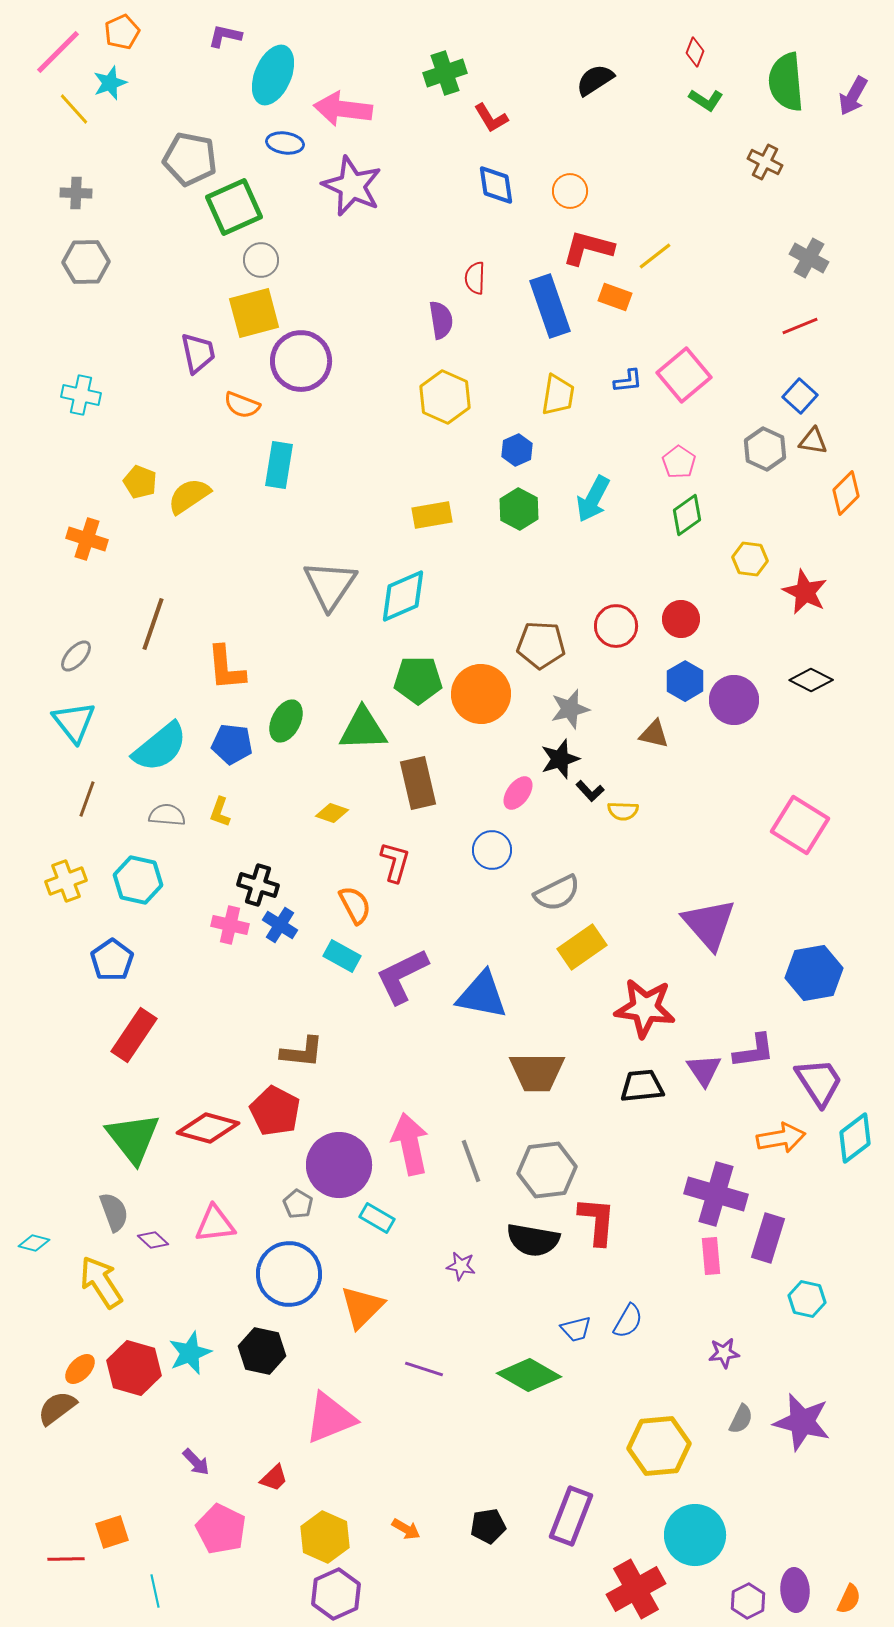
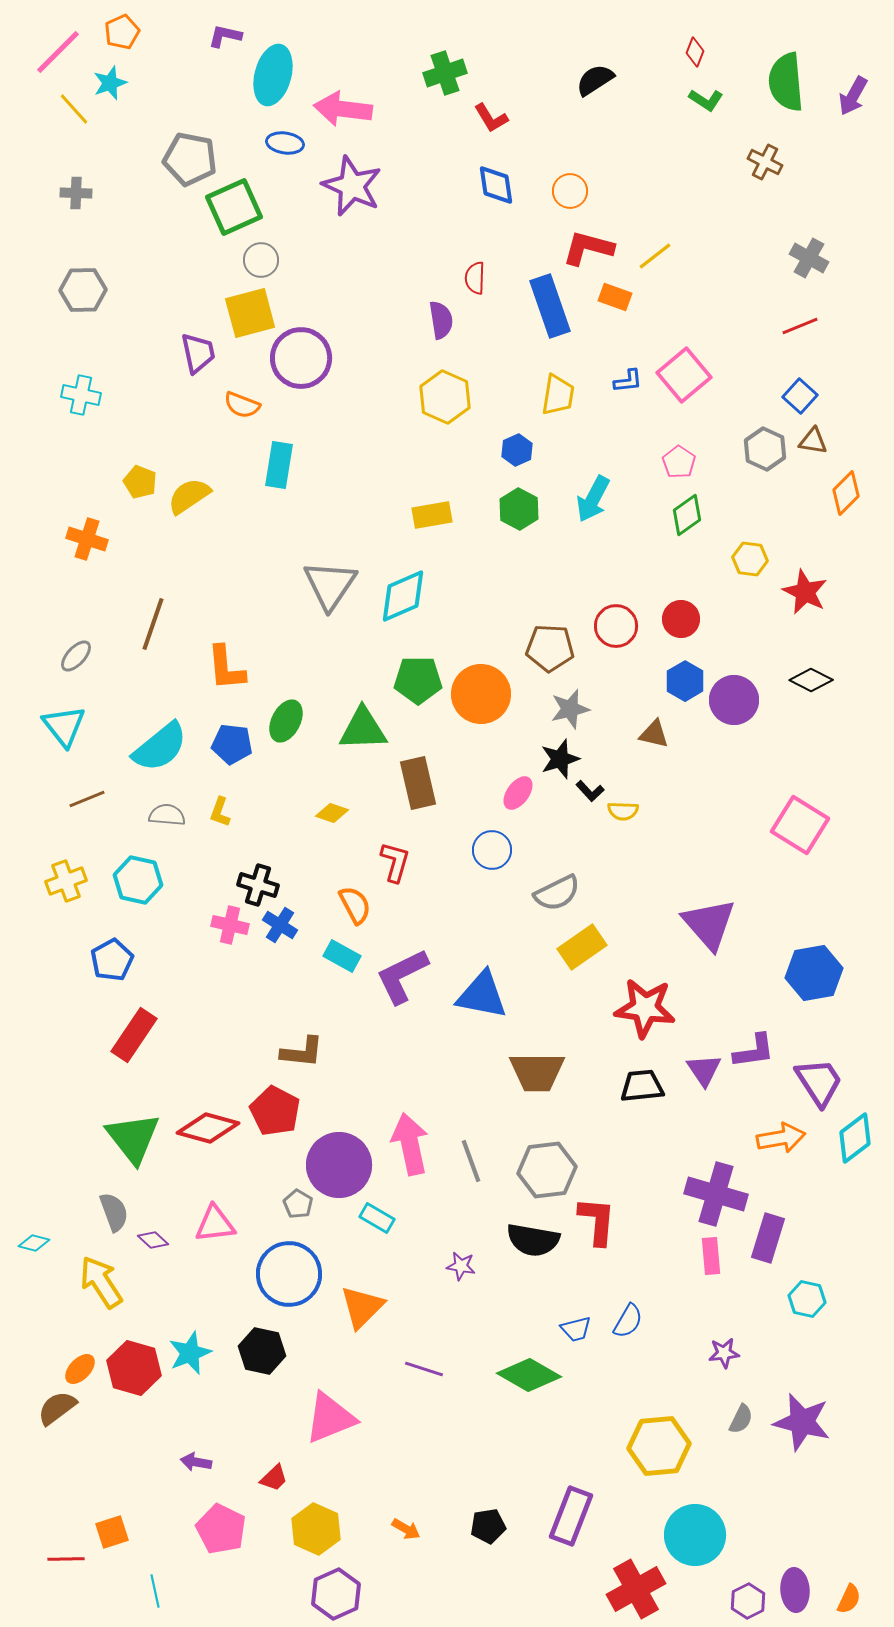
cyan ellipse at (273, 75): rotated 8 degrees counterclockwise
gray hexagon at (86, 262): moved 3 px left, 28 px down
yellow square at (254, 313): moved 4 px left
purple circle at (301, 361): moved 3 px up
brown pentagon at (541, 645): moved 9 px right, 3 px down
cyan triangle at (74, 722): moved 10 px left, 4 px down
brown line at (87, 799): rotated 48 degrees clockwise
blue pentagon at (112, 960): rotated 6 degrees clockwise
purple arrow at (196, 1462): rotated 144 degrees clockwise
yellow hexagon at (325, 1537): moved 9 px left, 8 px up
